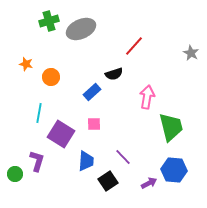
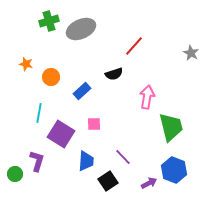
blue rectangle: moved 10 px left, 1 px up
blue hexagon: rotated 15 degrees clockwise
